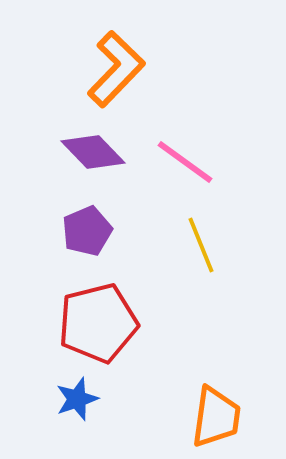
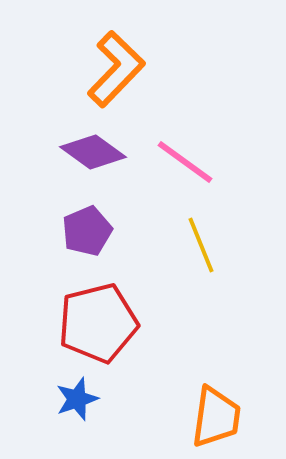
purple diamond: rotated 10 degrees counterclockwise
